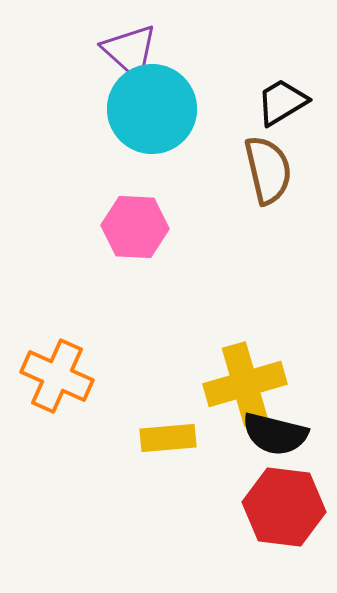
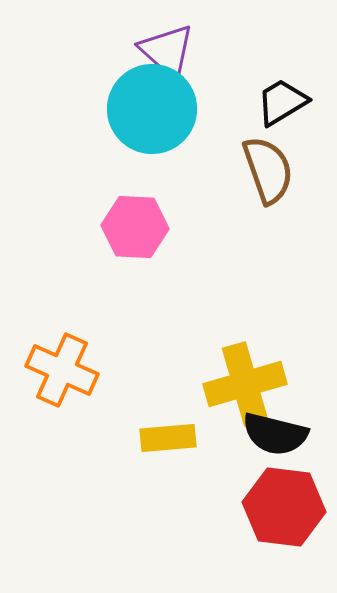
purple triangle: moved 37 px right
brown semicircle: rotated 6 degrees counterclockwise
orange cross: moved 5 px right, 6 px up
